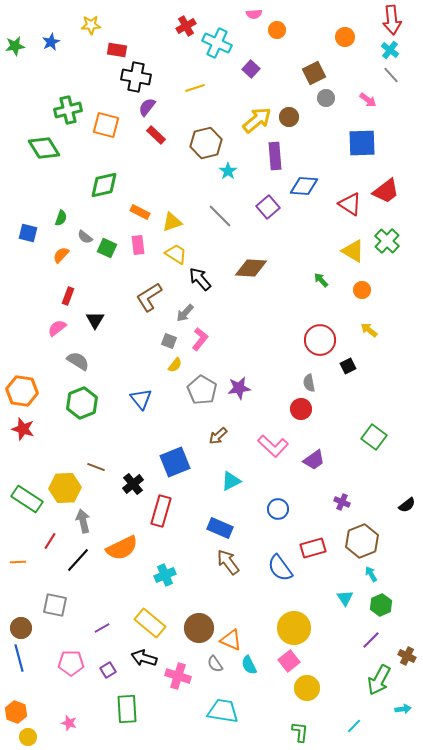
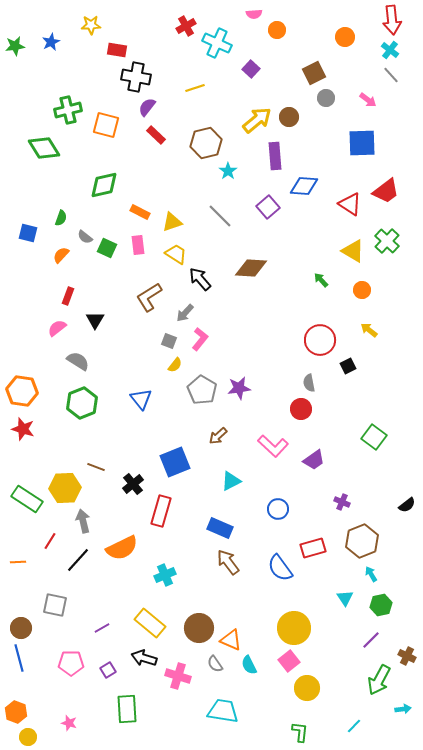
green hexagon at (381, 605): rotated 10 degrees clockwise
